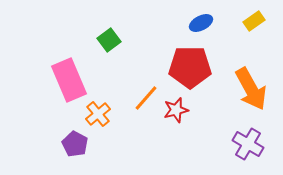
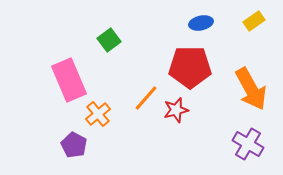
blue ellipse: rotated 15 degrees clockwise
purple pentagon: moved 1 px left, 1 px down
